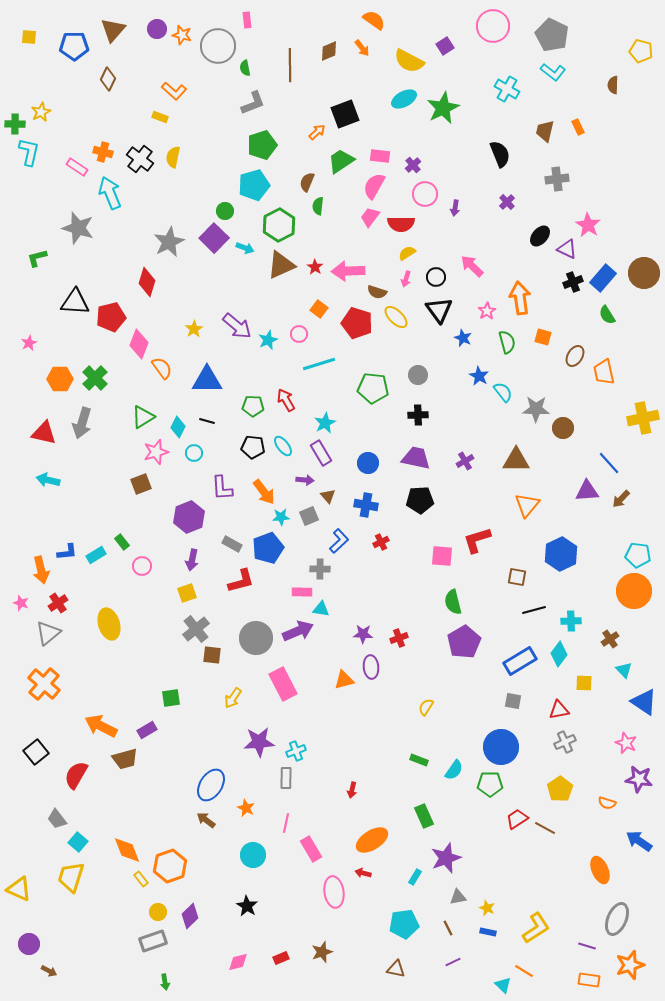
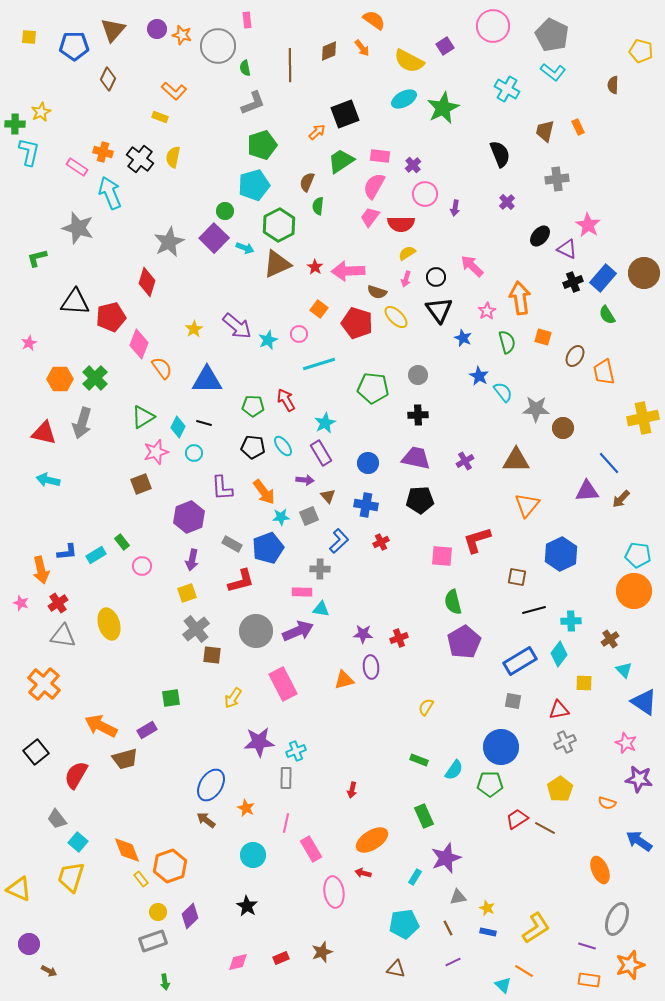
brown triangle at (281, 265): moved 4 px left, 1 px up
black line at (207, 421): moved 3 px left, 2 px down
gray triangle at (48, 633): moved 15 px right, 3 px down; rotated 48 degrees clockwise
gray circle at (256, 638): moved 7 px up
